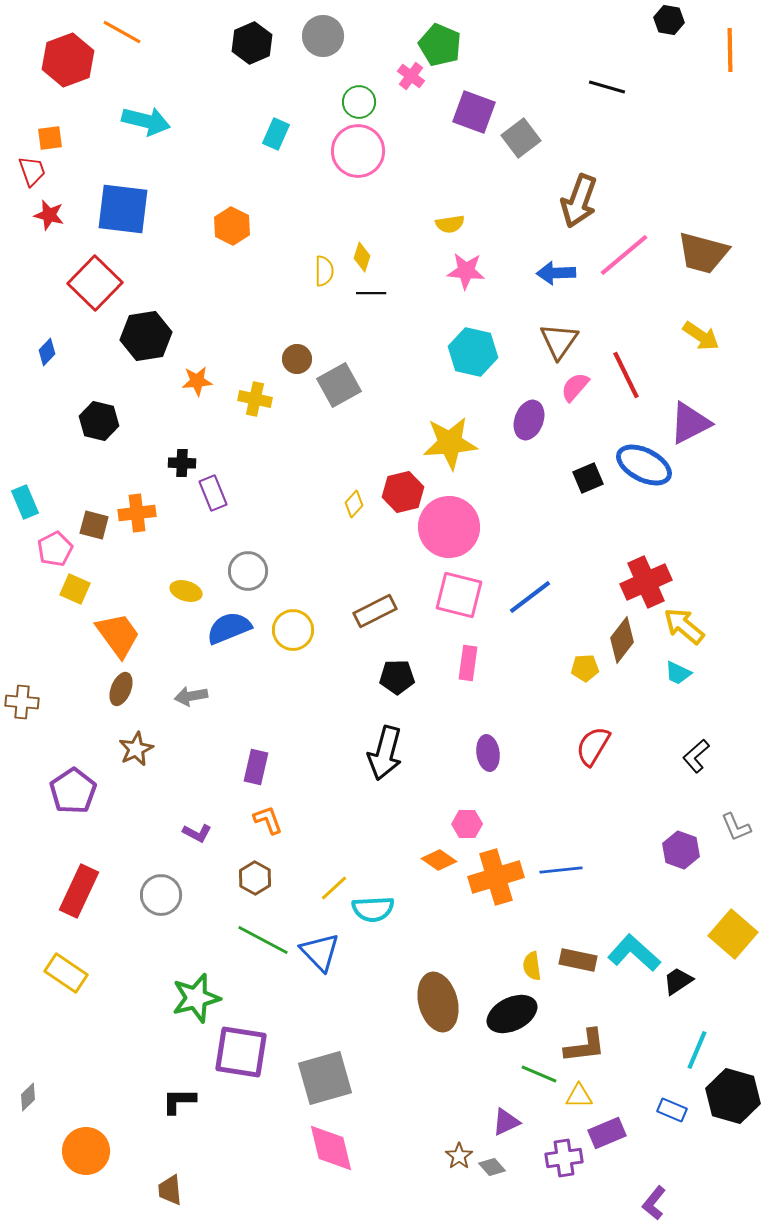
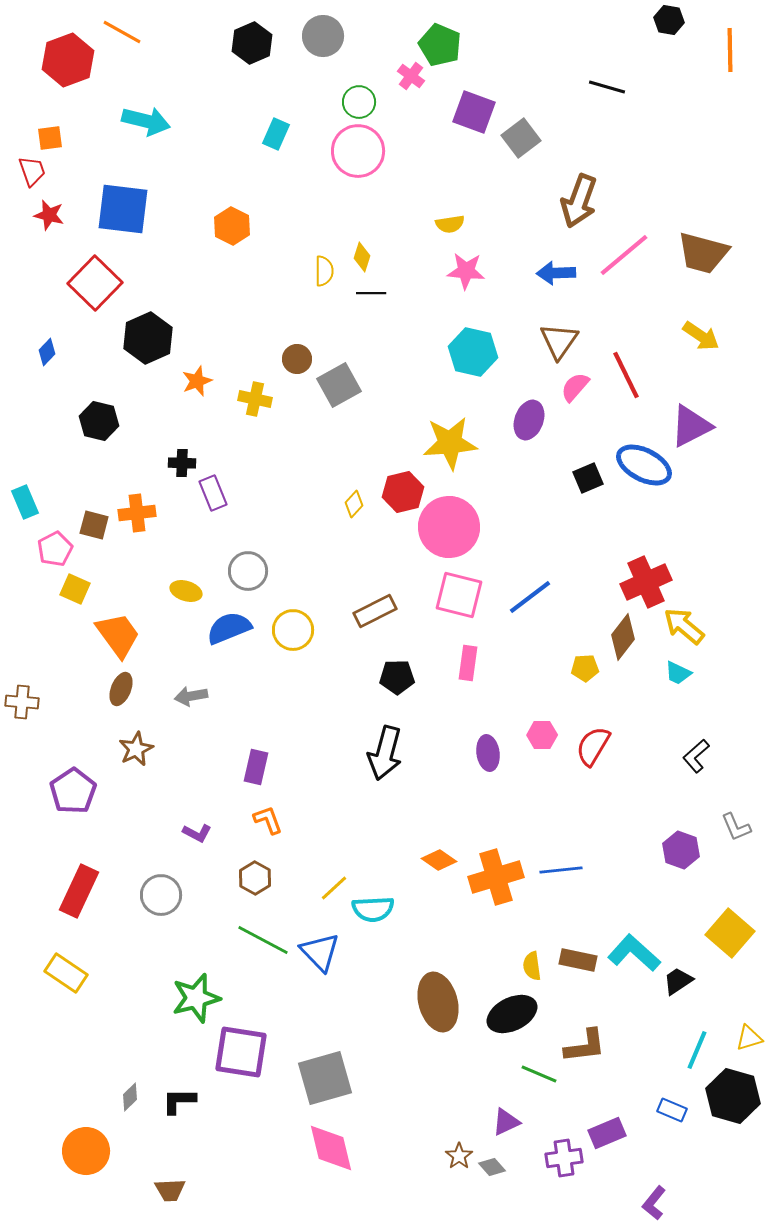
black hexagon at (146, 336): moved 2 px right, 2 px down; rotated 15 degrees counterclockwise
orange star at (197, 381): rotated 16 degrees counterclockwise
purple triangle at (690, 423): moved 1 px right, 3 px down
brown diamond at (622, 640): moved 1 px right, 3 px up
pink hexagon at (467, 824): moved 75 px right, 89 px up
yellow square at (733, 934): moved 3 px left, 1 px up
yellow triangle at (579, 1096): moved 170 px right, 58 px up; rotated 16 degrees counterclockwise
gray diamond at (28, 1097): moved 102 px right
brown trapezoid at (170, 1190): rotated 88 degrees counterclockwise
